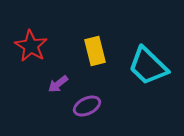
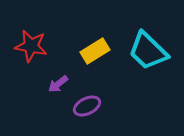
red star: rotated 20 degrees counterclockwise
yellow rectangle: rotated 72 degrees clockwise
cyan trapezoid: moved 15 px up
